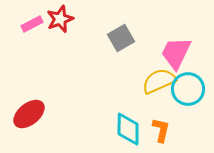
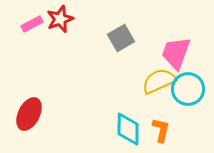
pink trapezoid: rotated 6 degrees counterclockwise
red ellipse: rotated 24 degrees counterclockwise
